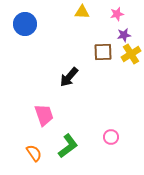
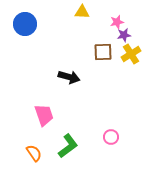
pink star: moved 8 px down
black arrow: rotated 115 degrees counterclockwise
